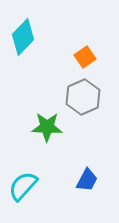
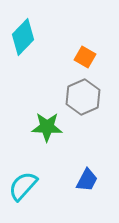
orange square: rotated 25 degrees counterclockwise
